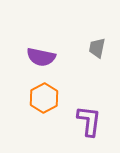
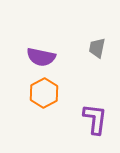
orange hexagon: moved 5 px up
purple L-shape: moved 6 px right, 2 px up
